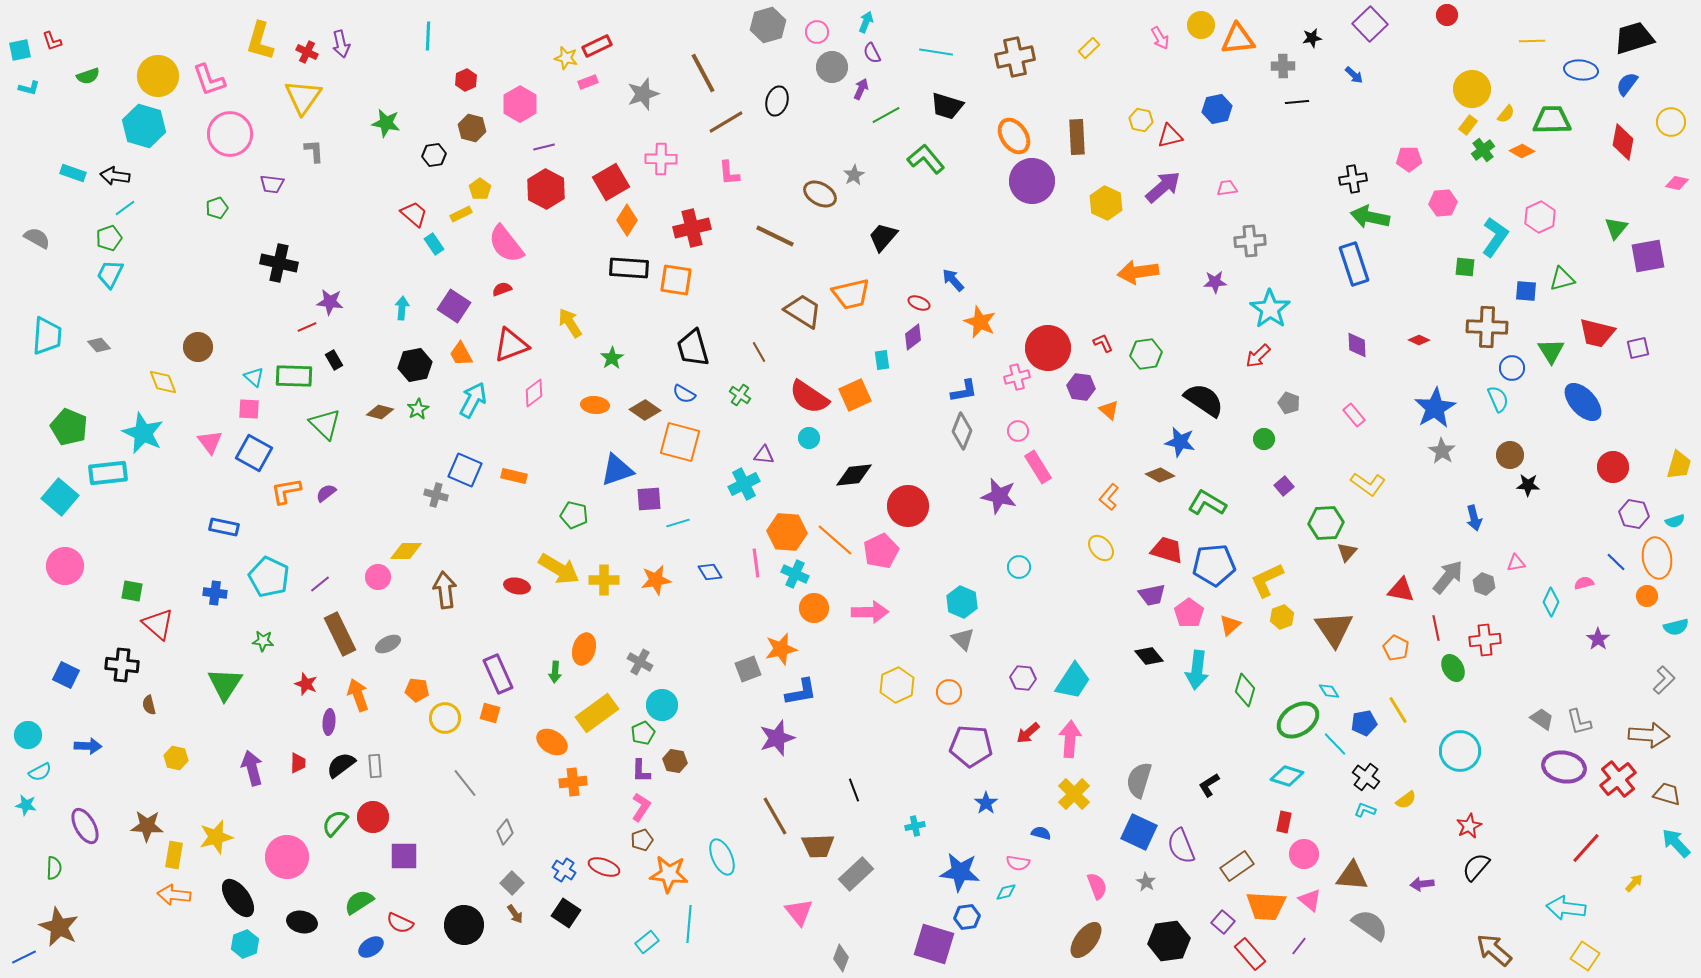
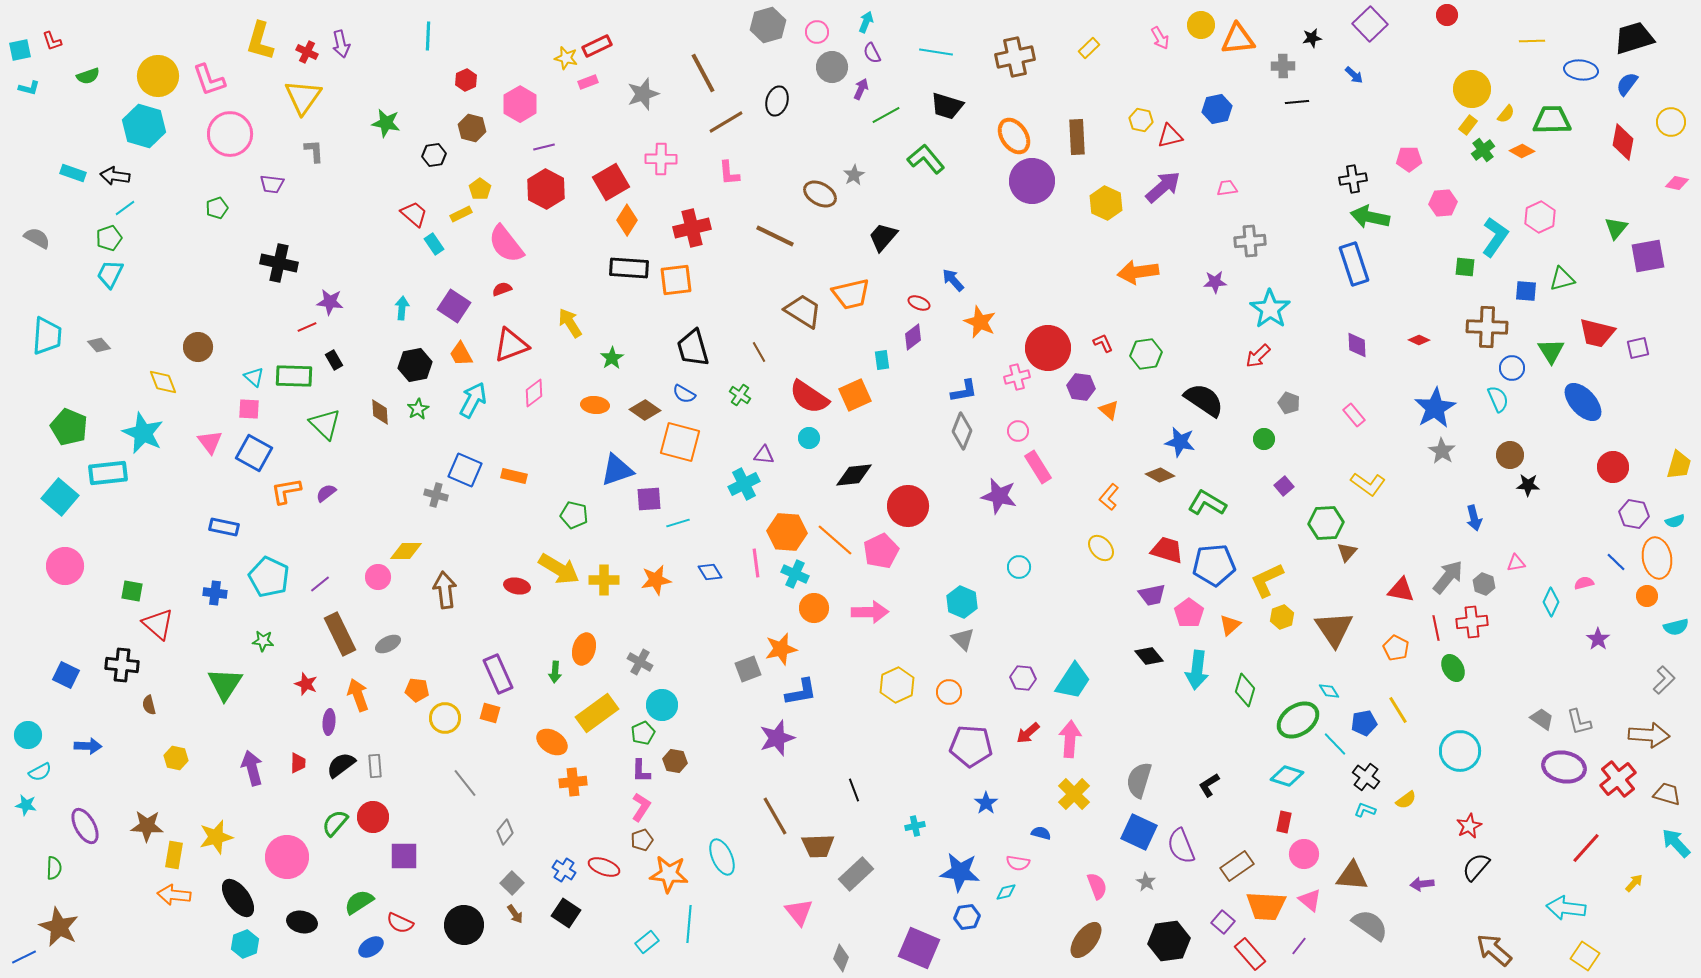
orange square at (676, 280): rotated 16 degrees counterclockwise
brown diamond at (380, 412): rotated 72 degrees clockwise
red cross at (1485, 640): moved 13 px left, 18 px up
purple square at (934, 944): moved 15 px left, 4 px down; rotated 6 degrees clockwise
